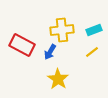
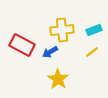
blue arrow: rotated 28 degrees clockwise
